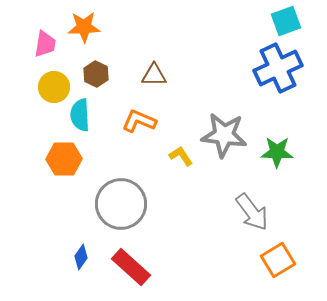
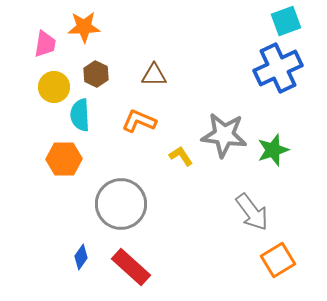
green star: moved 4 px left, 2 px up; rotated 20 degrees counterclockwise
